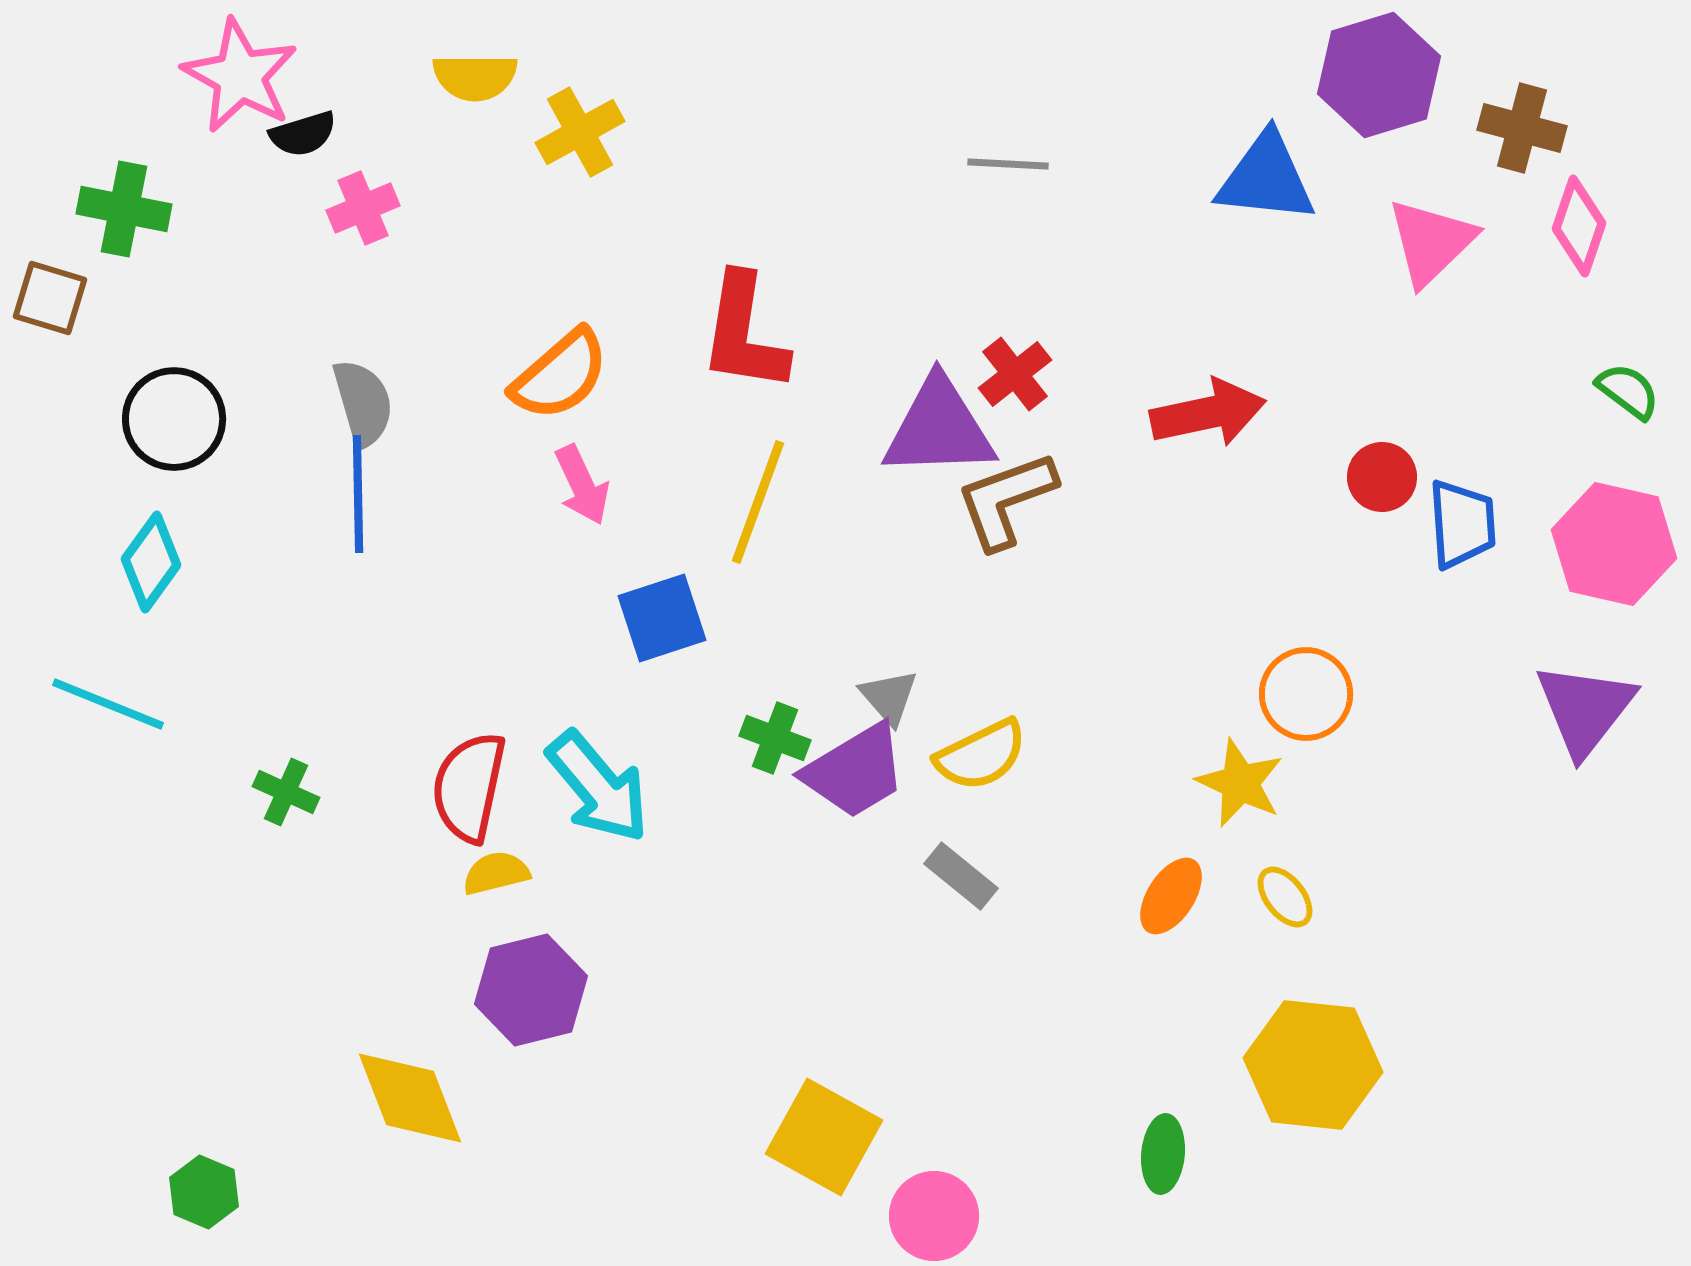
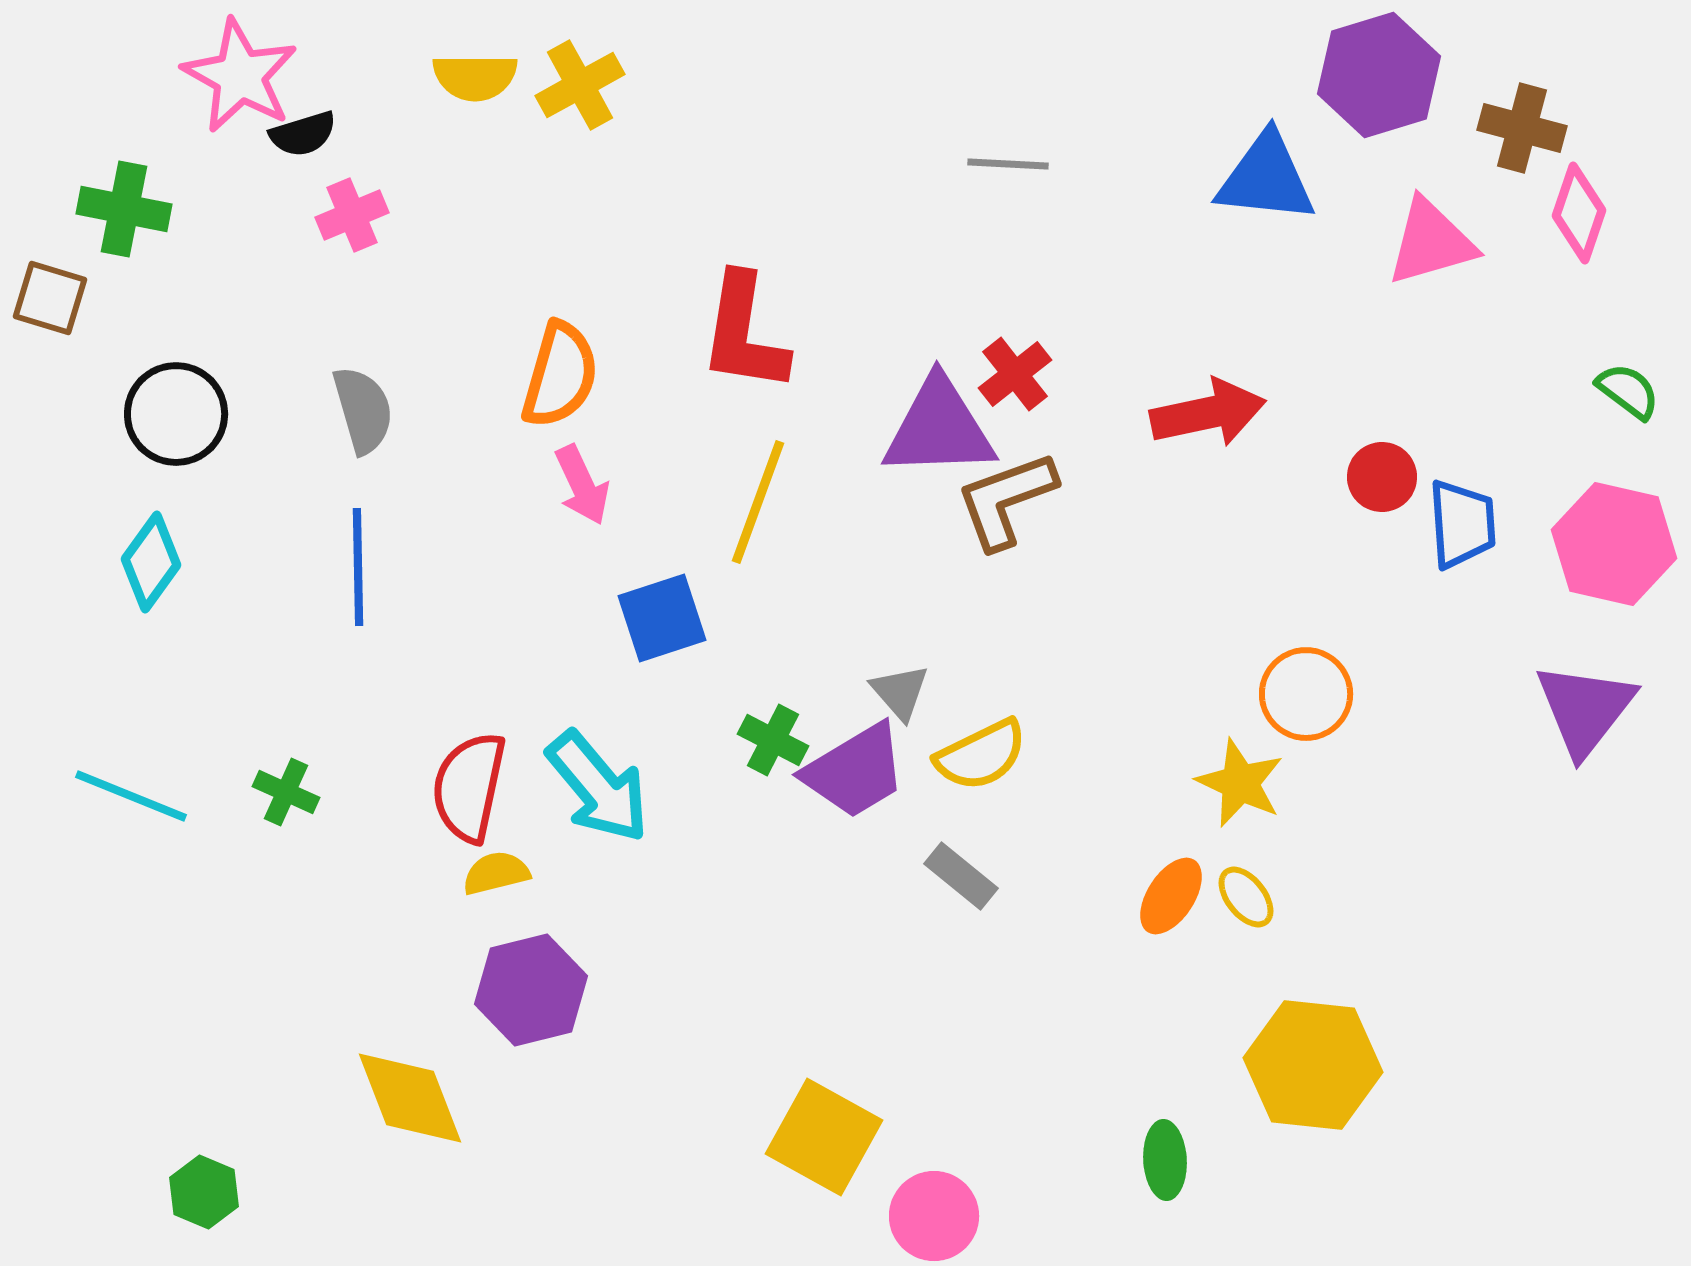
yellow cross at (580, 132): moved 47 px up
pink cross at (363, 208): moved 11 px left, 7 px down
pink diamond at (1579, 226): moved 13 px up
pink triangle at (1431, 242): rotated 28 degrees clockwise
orange semicircle at (560, 375): rotated 33 degrees counterclockwise
gray semicircle at (363, 403): moved 7 px down
black circle at (174, 419): moved 2 px right, 5 px up
blue line at (358, 494): moved 73 px down
gray triangle at (889, 697): moved 11 px right, 5 px up
cyan line at (108, 704): moved 23 px right, 92 px down
green cross at (775, 738): moved 2 px left, 2 px down; rotated 6 degrees clockwise
yellow ellipse at (1285, 897): moved 39 px left
green ellipse at (1163, 1154): moved 2 px right, 6 px down; rotated 8 degrees counterclockwise
